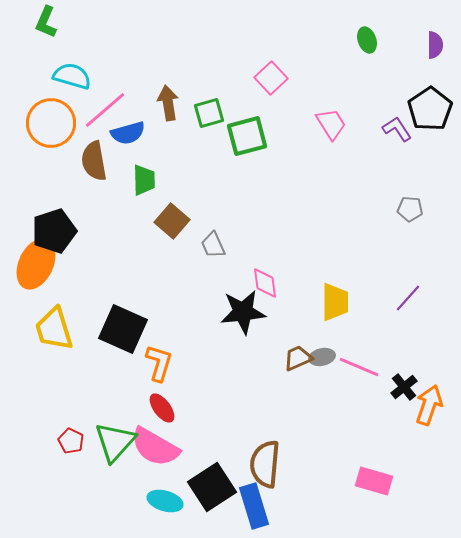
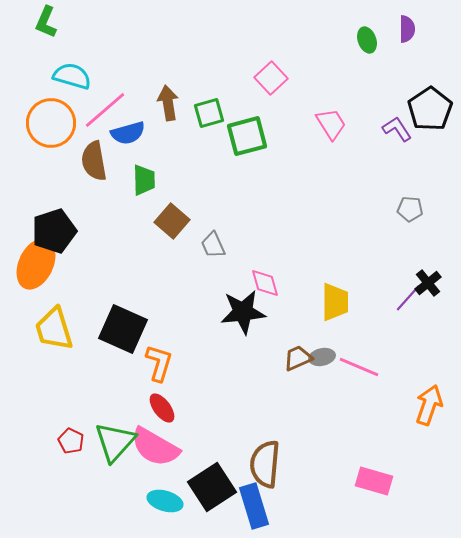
purple semicircle at (435, 45): moved 28 px left, 16 px up
pink diamond at (265, 283): rotated 8 degrees counterclockwise
black cross at (404, 387): moved 24 px right, 104 px up
